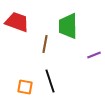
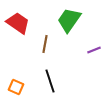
red trapezoid: moved 1 px right, 1 px down; rotated 15 degrees clockwise
green trapezoid: moved 1 px right, 6 px up; rotated 36 degrees clockwise
purple line: moved 5 px up
orange square: moved 9 px left; rotated 14 degrees clockwise
